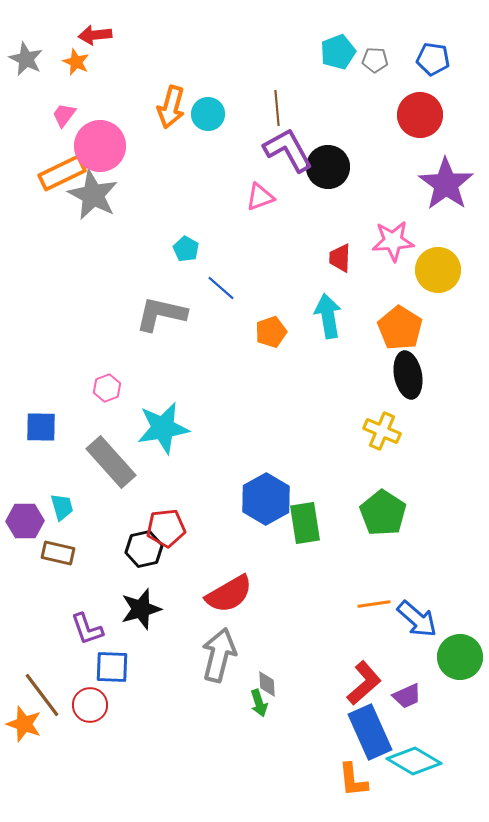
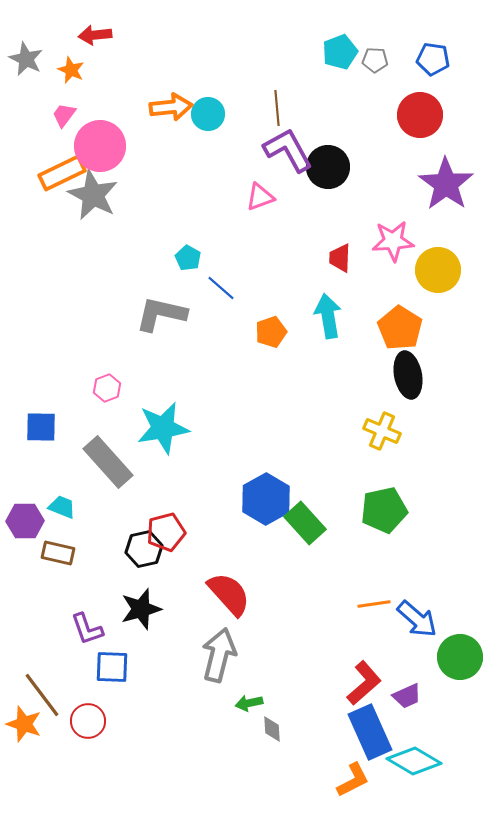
cyan pentagon at (338, 52): moved 2 px right
orange star at (76, 62): moved 5 px left, 8 px down
orange arrow at (171, 107): rotated 111 degrees counterclockwise
cyan pentagon at (186, 249): moved 2 px right, 9 px down
gray rectangle at (111, 462): moved 3 px left
cyan trapezoid at (62, 507): rotated 52 degrees counterclockwise
green pentagon at (383, 513): moved 1 px right, 3 px up; rotated 27 degrees clockwise
green rectangle at (305, 523): rotated 33 degrees counterclockwise
red pentagon at (166, 528): moved 4 px down; rotated 9 degrees counterclockwise
red semicircle at (229, 594): rotated 102 degrees counterclockwise
gray diamond at (267, 684): moved 5 px right, 45 px down
green arrow at (259, 703): moved 10 px left; rotated 96 degrees clockwise
red circle at (90, 705): moved 2 px left, 16 px down
orange L-shape at (353, 780): rotated 111 degrees counterclockwise
